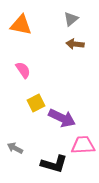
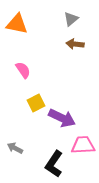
orange triangle: moved 4 px left, 1 px up
black L-shape: rotated 108 degrees clockwise
